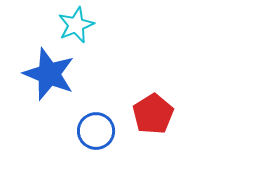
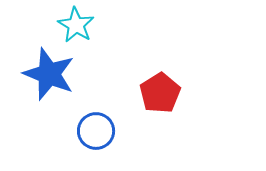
cyan star: rotated 18 degrees counterclockwise
red pentagon: moved 7 px right, 21 px up
